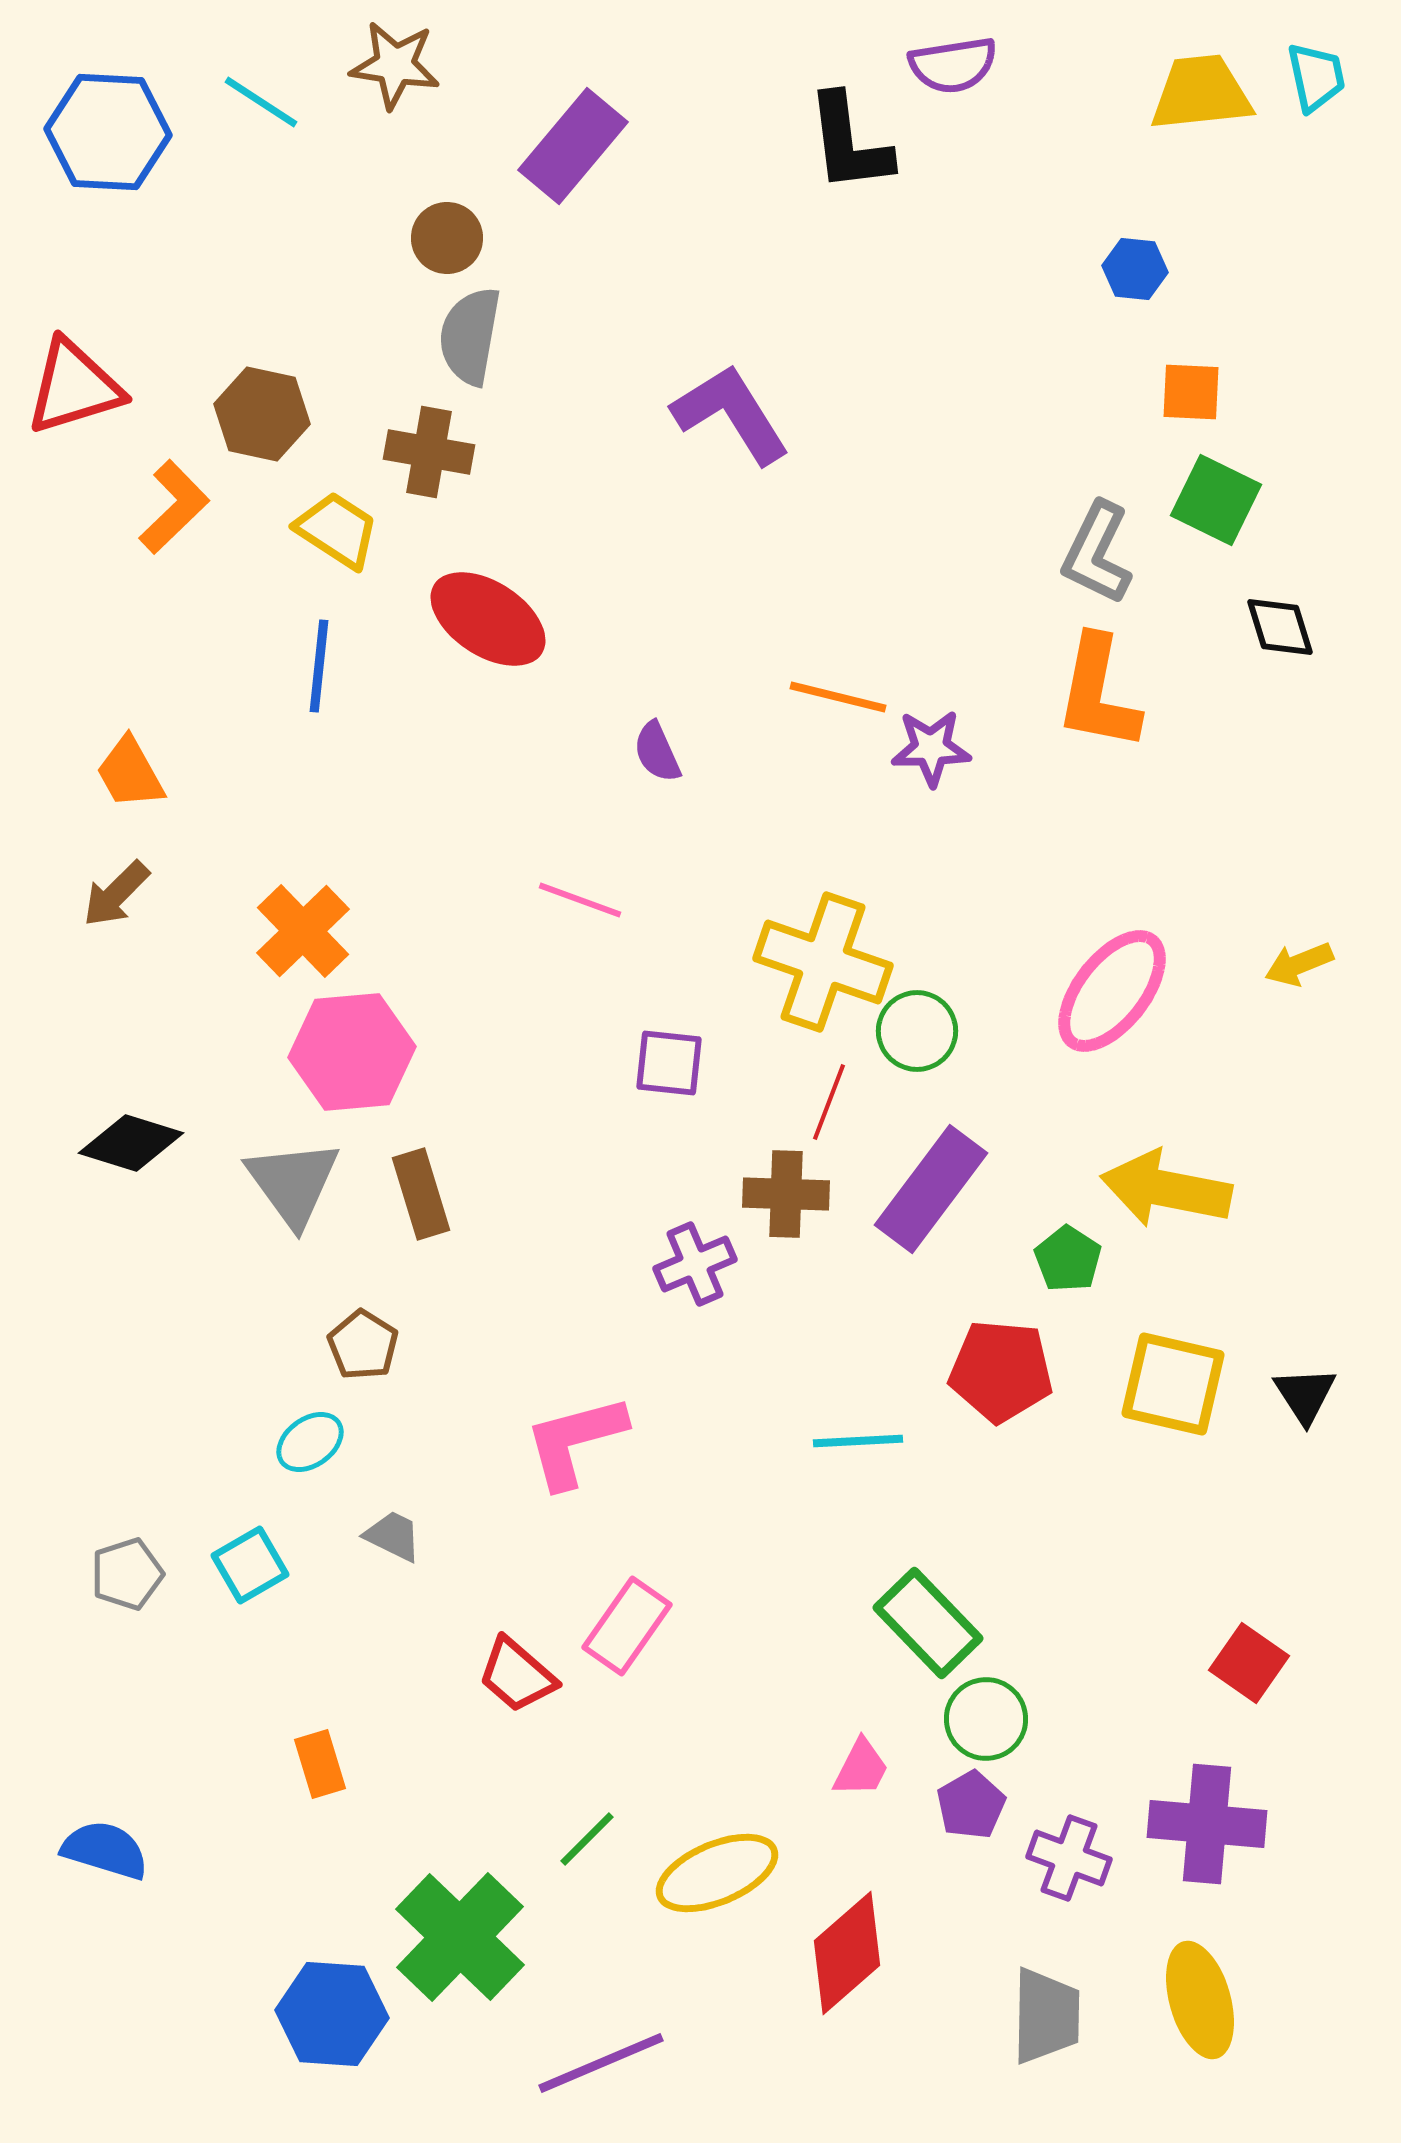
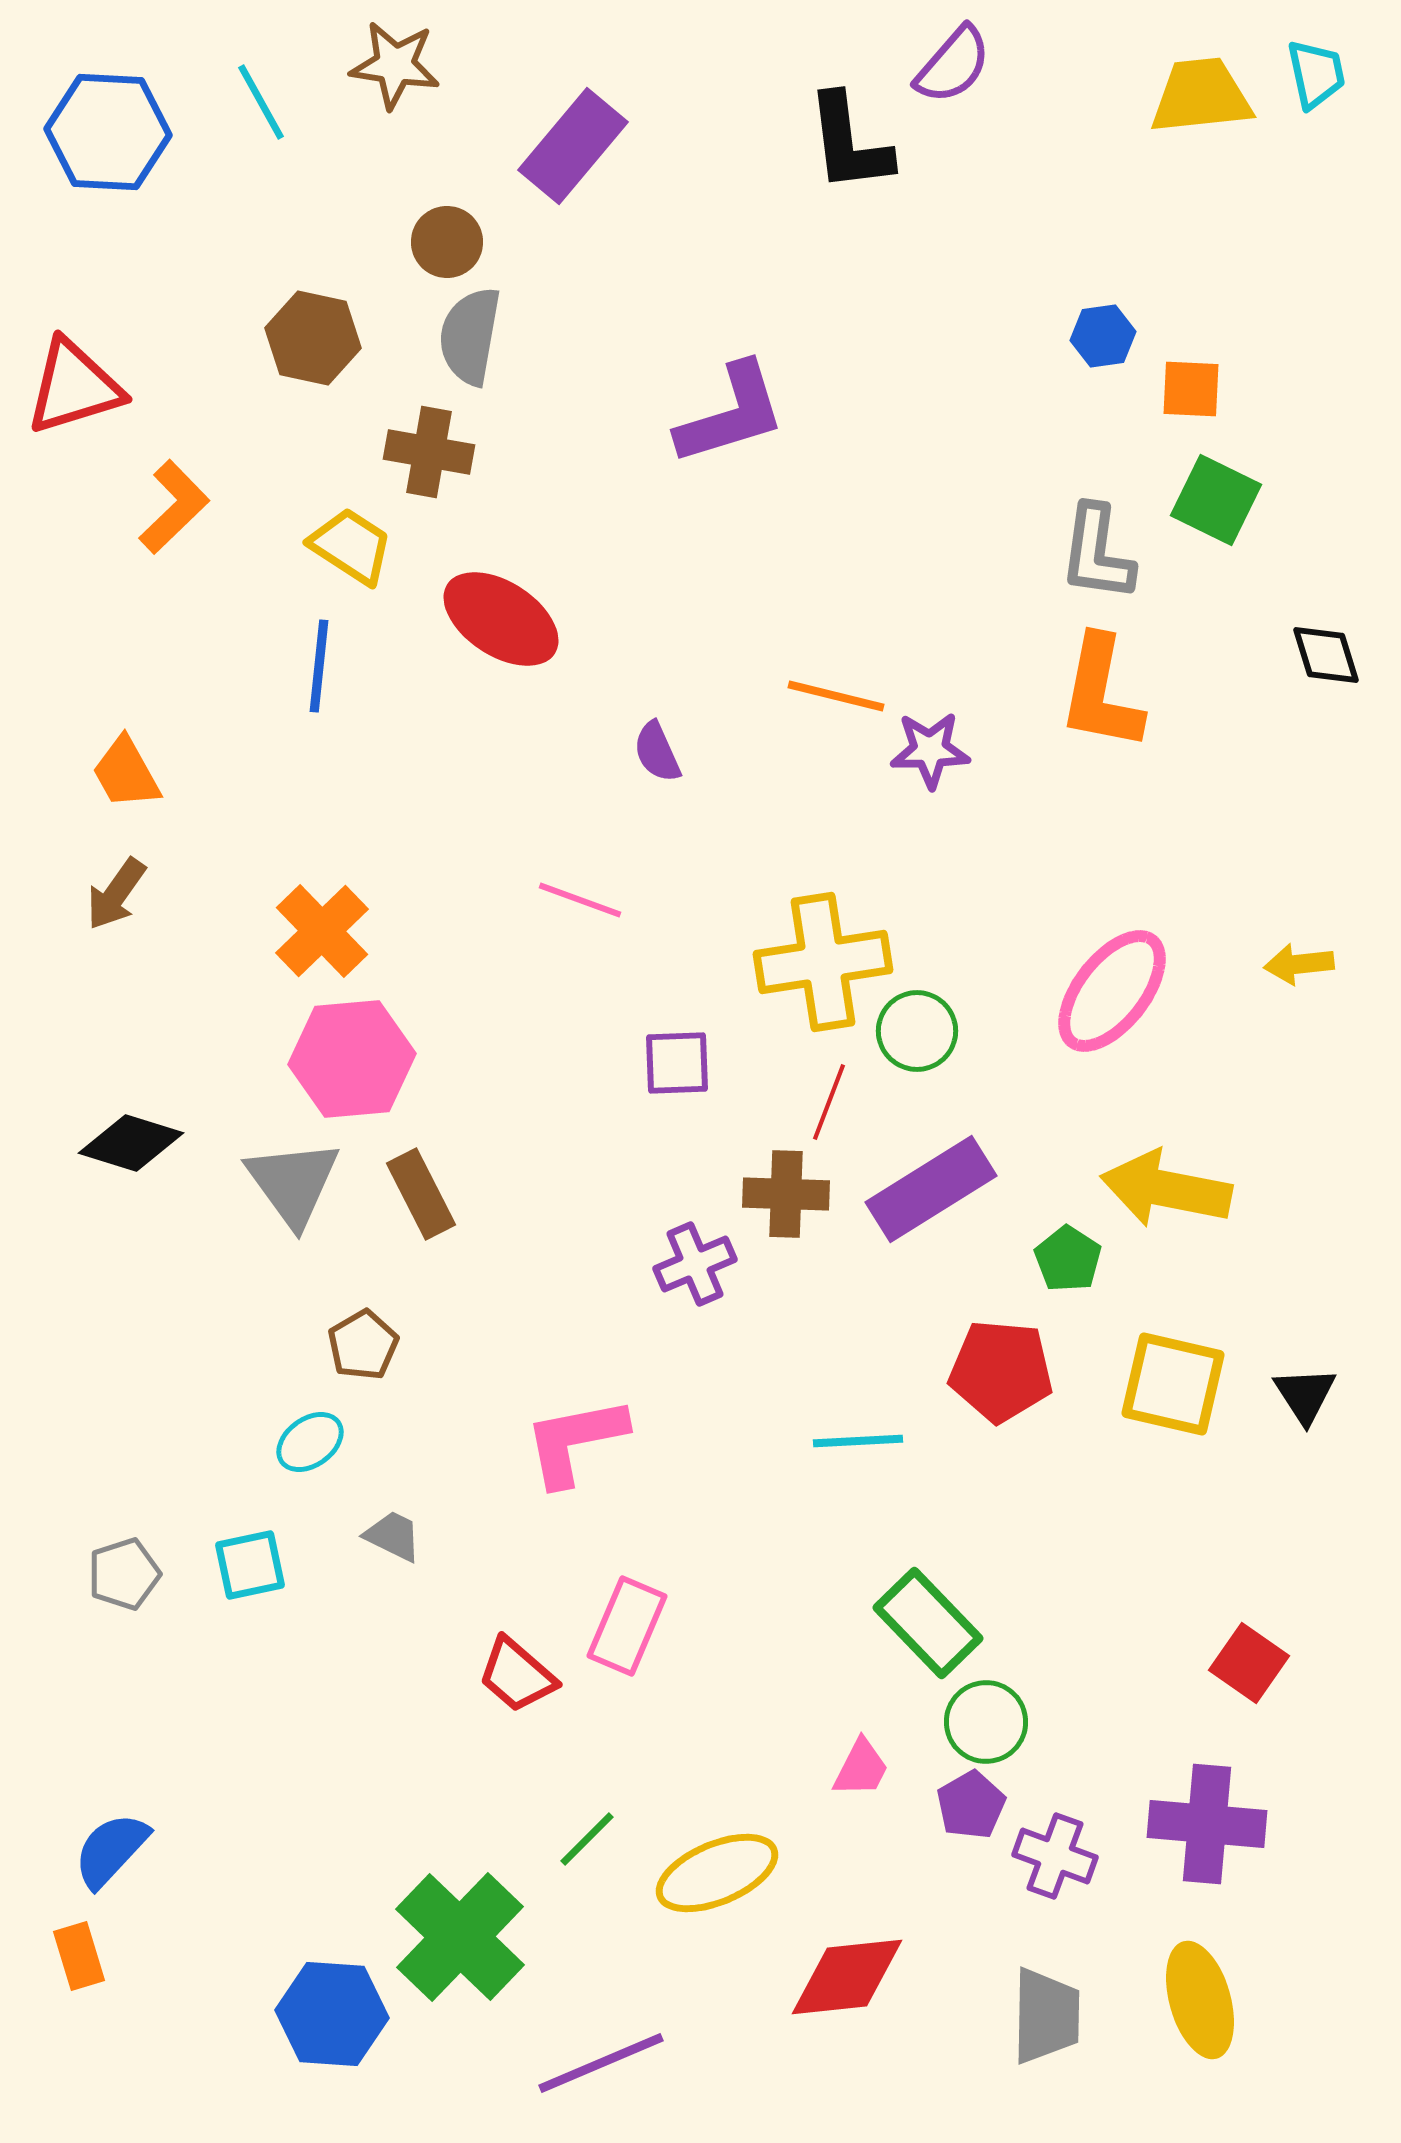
purple semicircle at (953, 65): rotated 40 degrees counterclockwise
cyan trapezoid at (1316, 77): moved 3 px up
yellow trapezoid at (1201, 93): moved 3 px down
cyan line at (261, 102): rotated 28 degrees clockwise
brown circle at (447, 238): moved 4 px down
blue hexagon at (1135, 269): moved 32 px left, 67 px down; rotated 14 degrees counterclockwise
orange square at (1191, 392): moved 3 px up
brown hexagon at (262, 414): moved 51 px right, 76 px up
purple L-shape at (731, 414): rotated 105 degrees clockwise
yellow trapezoid at (337, 530): moved 14 px right, 16 px down
gray L-shape at (1097, 553): rotated 18 degrees counterclockwise
red ellipse at (488, 619): moved 13 px right
black diamond at (1280, 627): moved 46 px right, 28 px down
orange L-shape at (1098, 693): moved 3 px right
orange line at (838, 697): moved 2 px left, 1 px up
purple star at (931, 748): moved 1 px left, 2 px down
orange trapezoid at (130, 773): moved 4 px left
brown arrow at (116, 894): rotated 10 degrees counterclockwise
orange cross at (303, 931): moved 19 px right
yellow cross at (823, 962): rotated 28 degrees counterclockwise
yellow arrow at (1299, 964): rotated 16 degrees clockwise
pink hexagon at (352, 1052): moved 7 px down
purple square at (669, 1063): moved 8 px right; rotated 8 degrees counterclockwise
purple rectangle at (931, 1189): rotated 21 degrees clockwise
brown rectangle at (421, 1194): rotated 10 degrees counterclockwise
brown pentagon at (363, 1345): rotated 10 degrees clockwise
pink L-shape at (575, 1441): rotated 4 degrees clockwise
cyan square at (250, 1565): rotated 18 degrees clockwise
gray pentagon at (127, 1574): moved 3 px left
pink rectangle at (627, 1626): rotated 12 degrees counterclockwise
green circle at (986, 1719): moved 3 px down
orange rectangle at (320, 1764): moved 241 px left, 192 px down
blue semicircle at (105, 1850): moved 6 px right; rotated 64 degrees counterclockwise
purple cross at (1069, 1858): moved 14 px left, 2 px up
red diamond at (847, 1953): moved 24 px down; rotated 35 degrees clockwise
